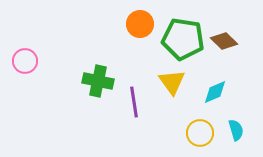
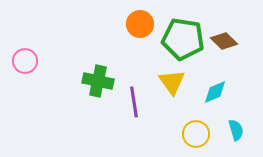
yellow circle: moved 4 px left, 1 px down
